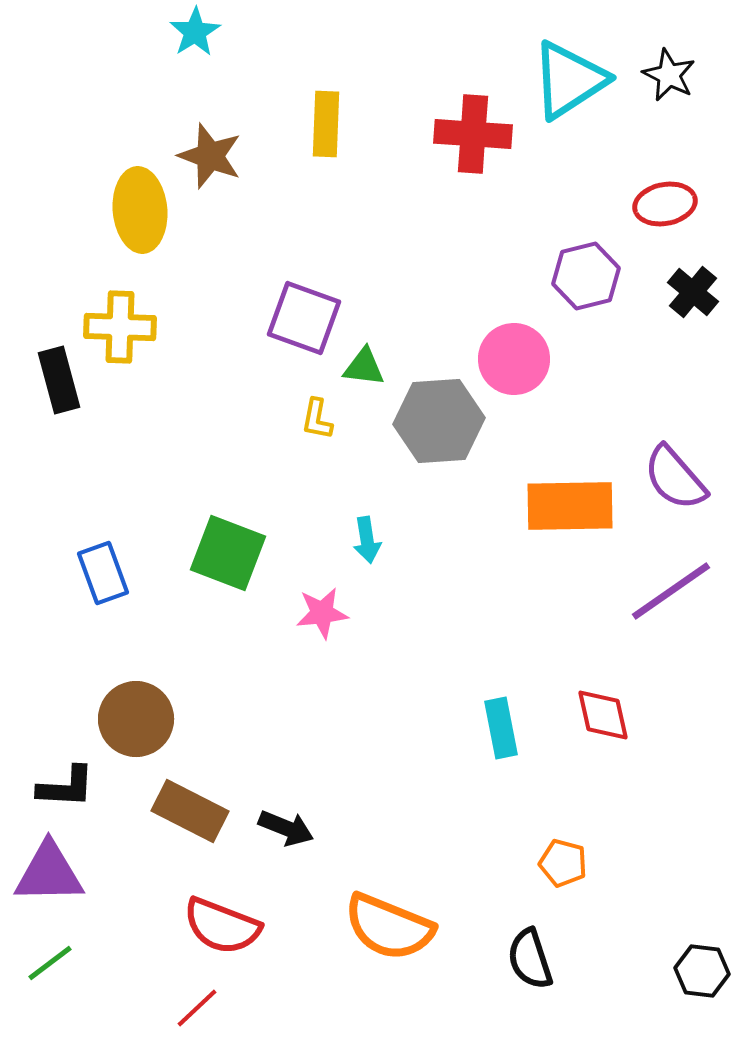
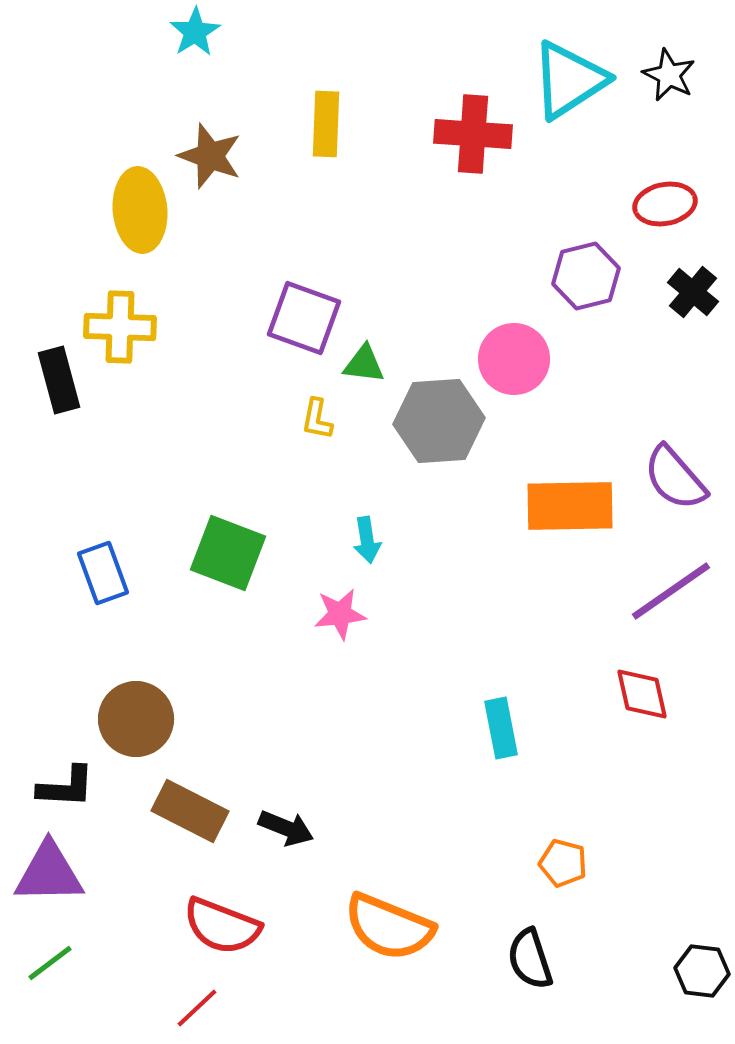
green triangle: moved 3 px up
pink star: moved 18 px right, 1 px down
red diamond: moved 39 px right, 21 px up
